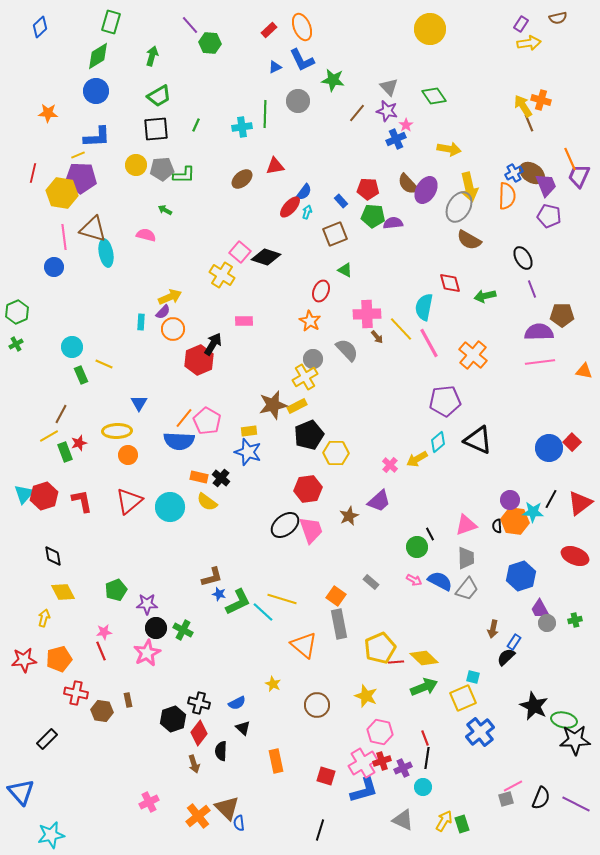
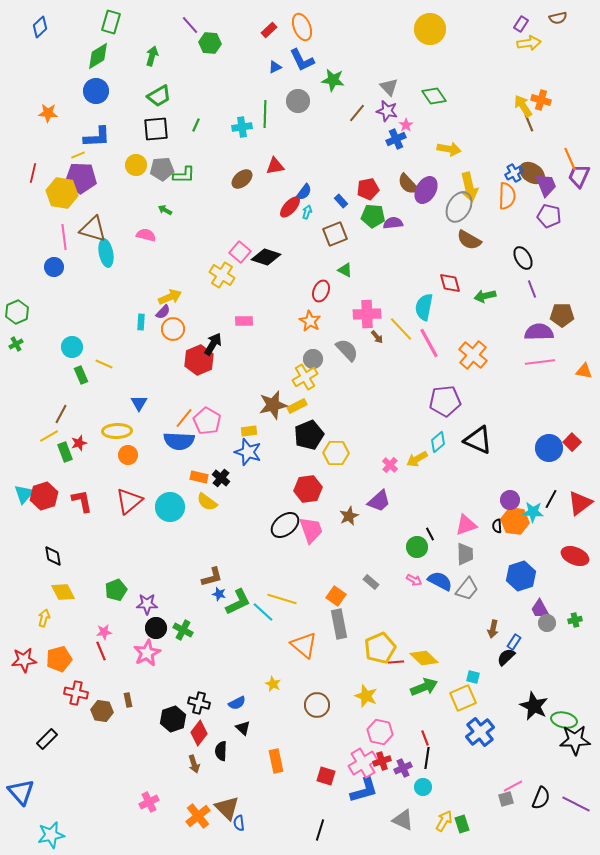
red pentagon at (368, 189): rotated 15 degrees counterclockwise
gray trapezoid at (466, 558): moved 1 px left, 4 px up
